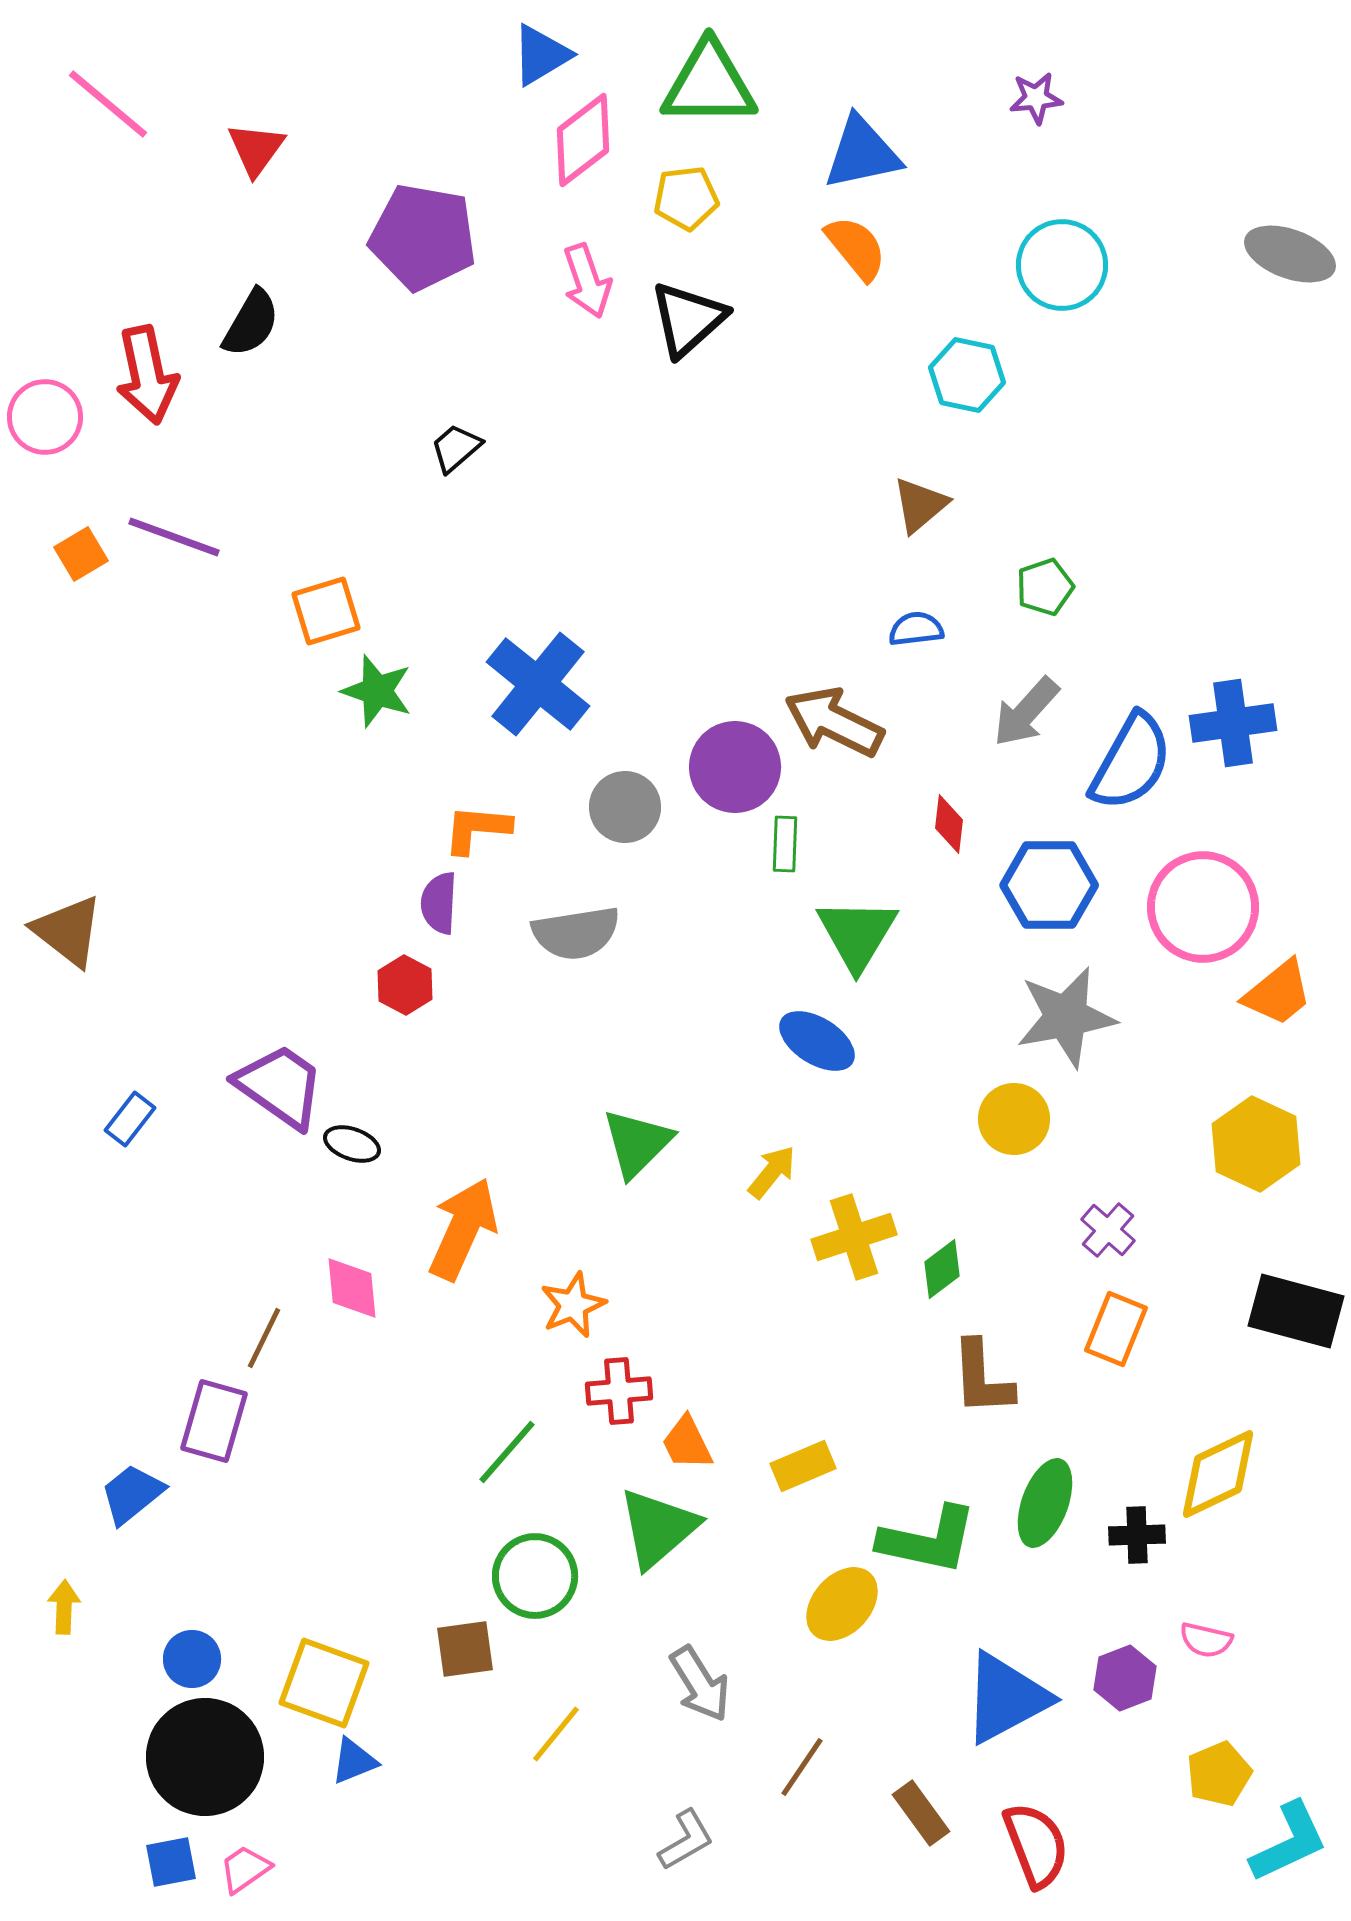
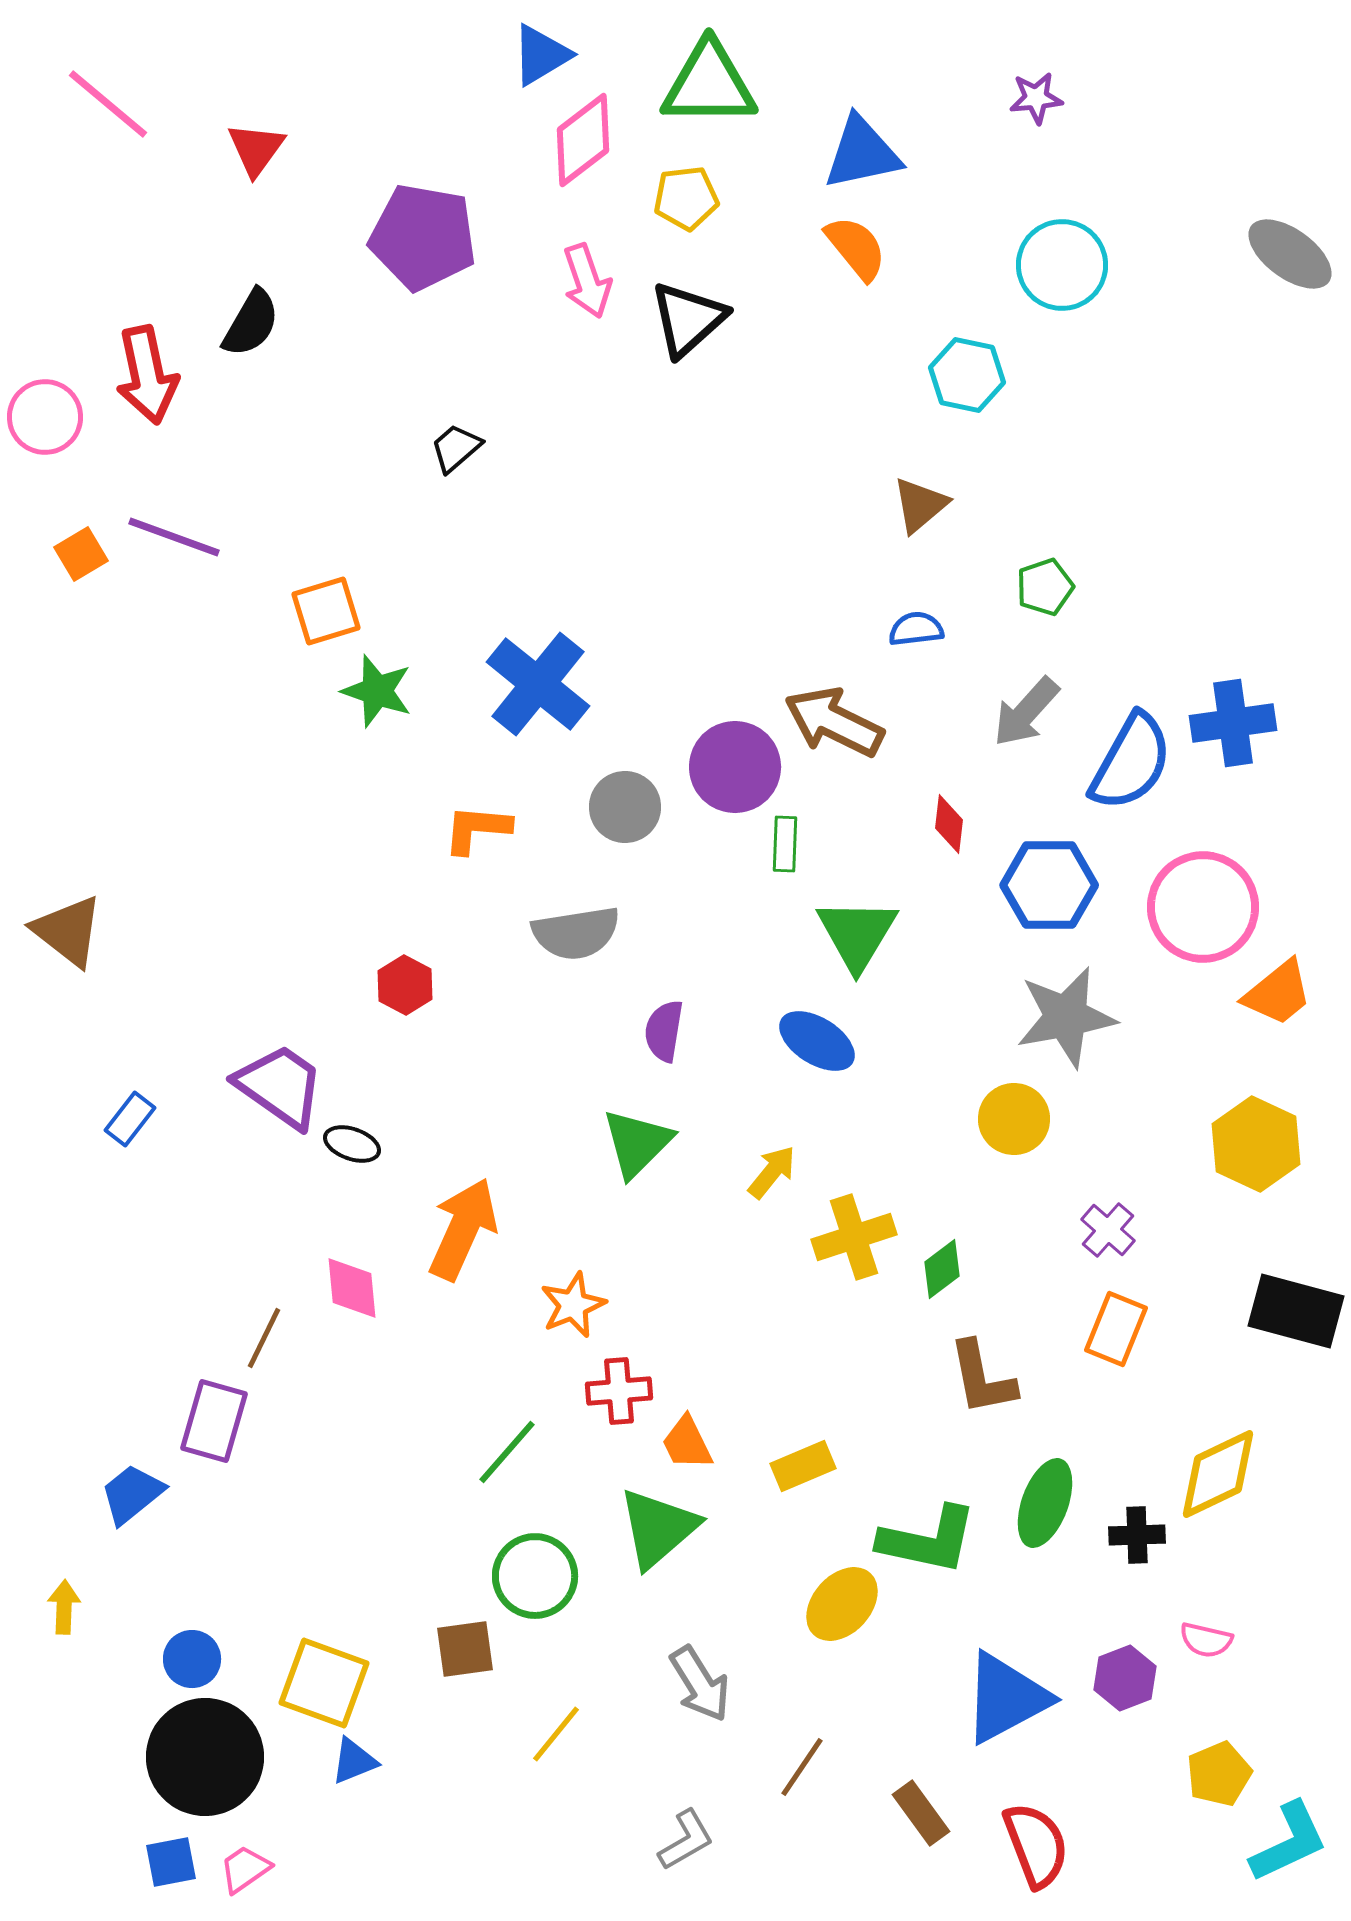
gray ellipse at (1290, 254): rotated 16 degrees clockwise
purple semicircle at (439, 903): moved 225 px right, 128 px down; rotated 6 degrees clockwise
brown L-shape at (982, 1378): rotated 8 degrees counterclockwise
